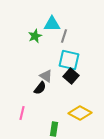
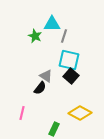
green star: rotated 24 degrees counterclockwise
green rectangle: rotated 16 degrees clockwise
